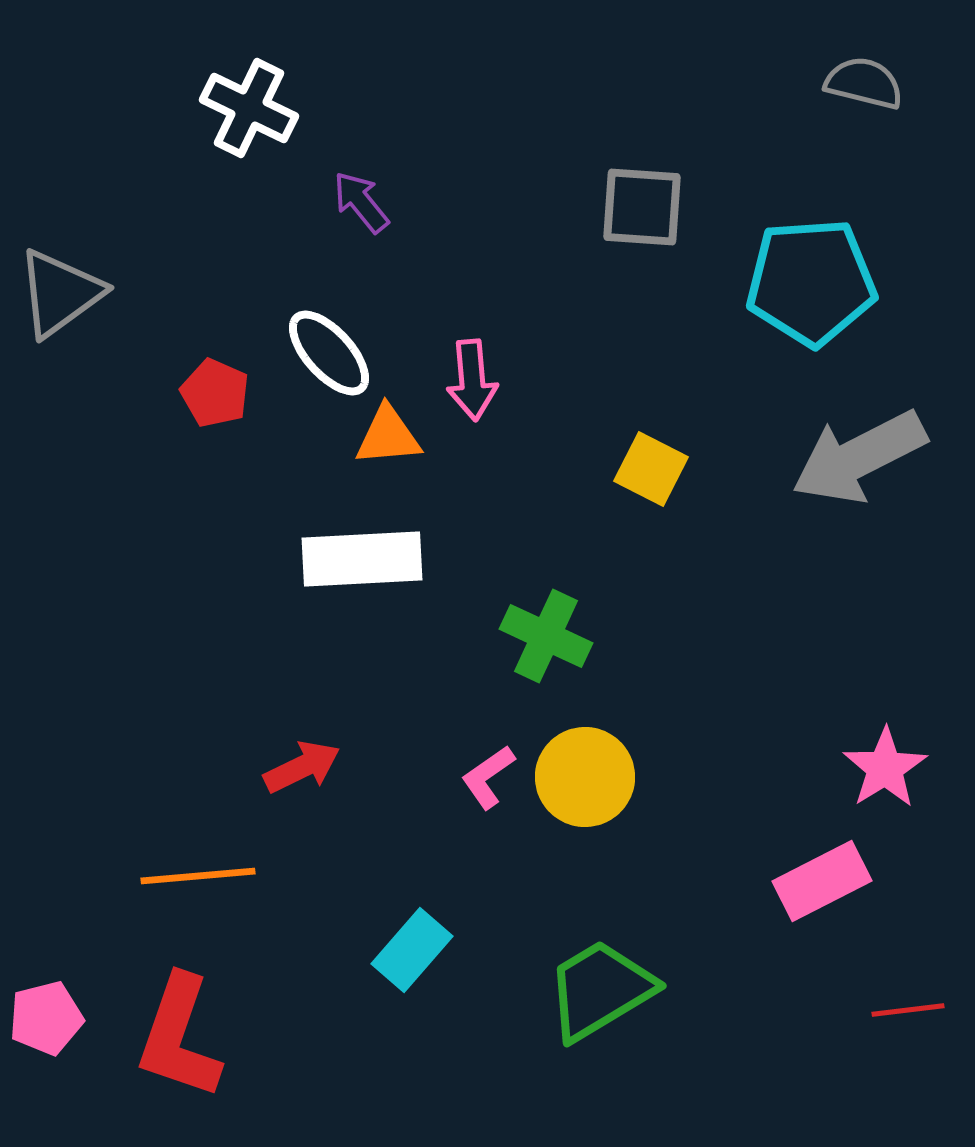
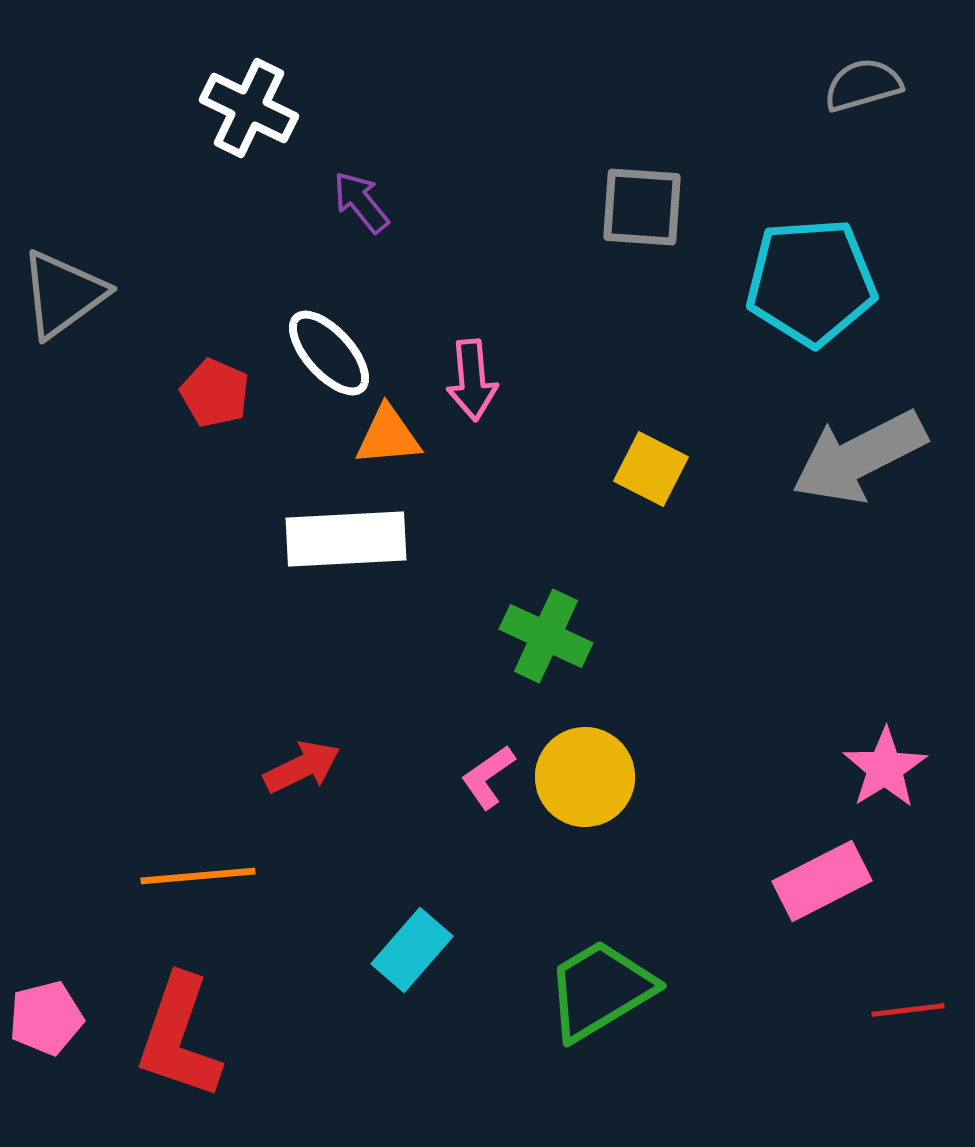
gray semicircle: moved 1 px left, 2 px down; rotated 30 degrees counterclockwise
gray triangle: moved 3 px right, 1 px down
white rectangle: moved 16 px left, 20 px up
